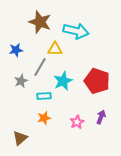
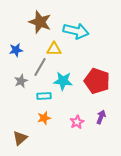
yellow triangle: moved 1 px left
cyan star: rotated 30 degrees clockwise
